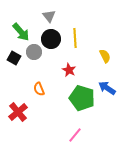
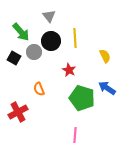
black circle: moved 2 px down
red cross: rotated 12 degrees clockwise
pink line: rotated 35 degrees counterclockwise
